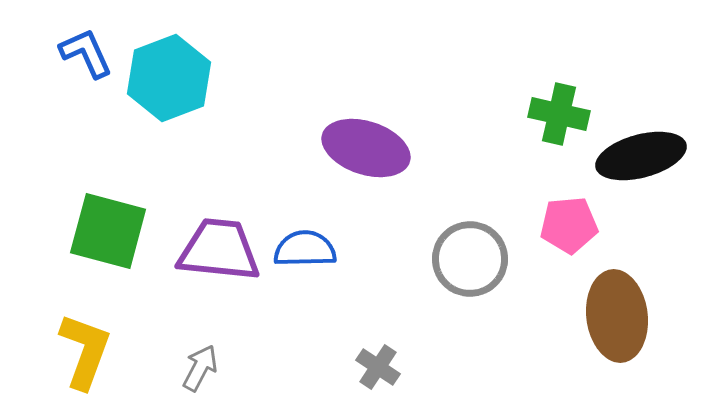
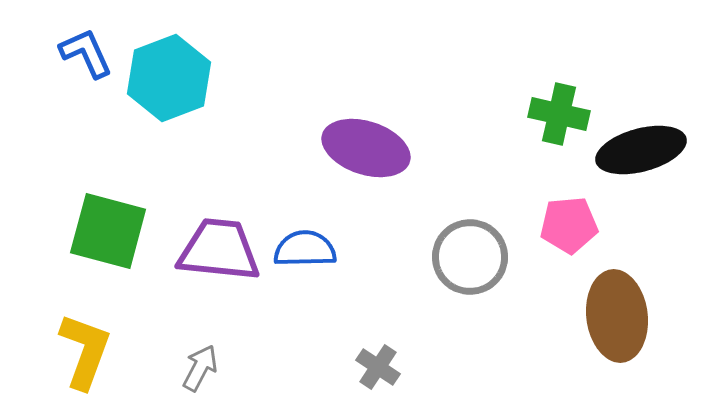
black ellipse: moved 6 px up
gray circle: moved 2 px up
